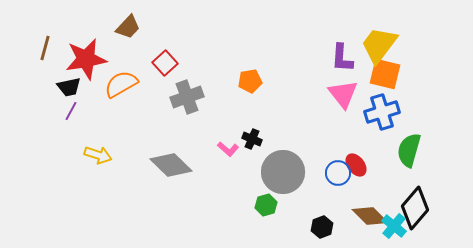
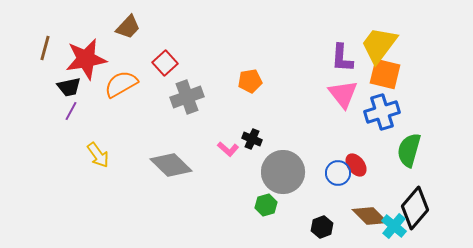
yellow arrow: rotated 36 degrees clockwise
